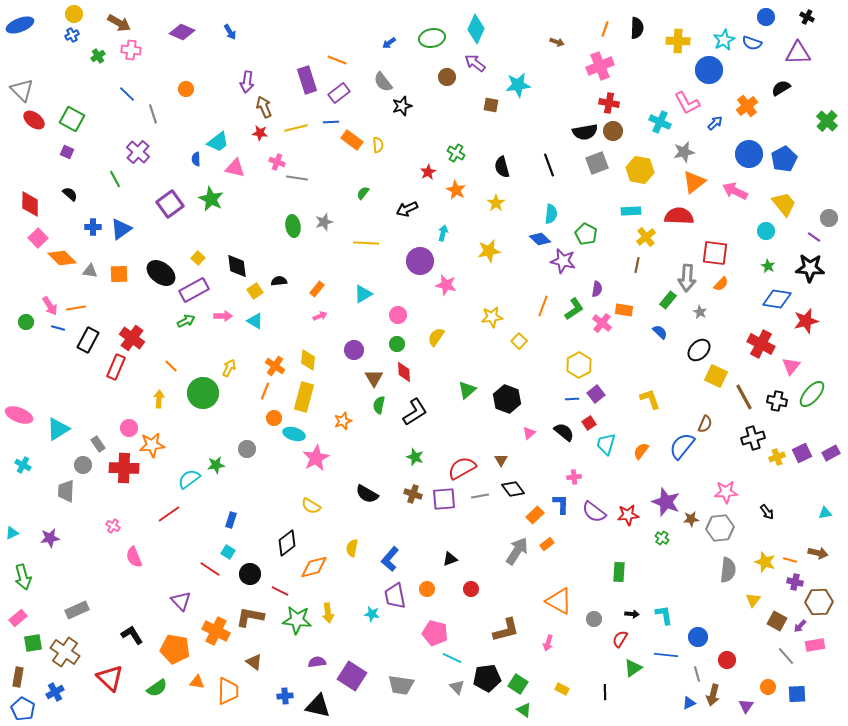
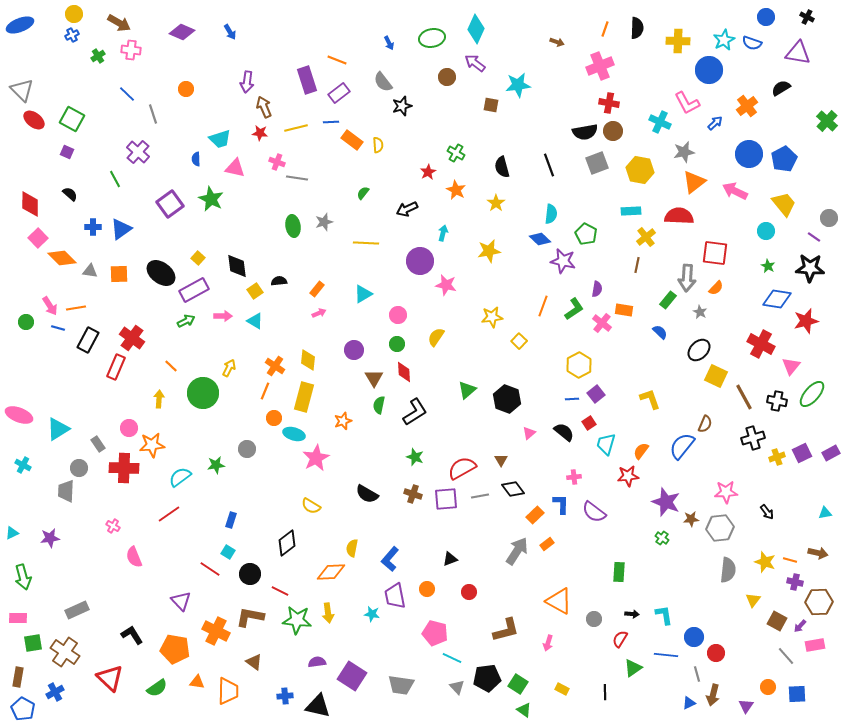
blue arrow at (389, 43): rotated 80 degrees counterclockwise
purple triangle at (798, 53): rotated 12 degrees clockwise
cyan trapezoid at (218, 142): moved 2 px right, 3 px up; rotated 20 degrees clockwise
orange semicircle at (721, 284): moved 5 px left, 4 px down
pink arrow at (320, 316): moved 1 px left, 3 px up
gray circle at (83, 465): moved 4 px left, 3 px down
cyan semicircle at (189, 479): moved 9 px left, 2 px up
purple square at (444, 499): moved 2 px right
red star at (628, 515): moved 39 px up
orange diamond at (314, 567): moved 17 px right, 5 px down; rotated 12 degrees clockwise
red circle at (471, 589): moved 2 px left, 3 px down
pink rectangle at (18, 618): rotated 42 degrees clockwise
blue circle at (698, 637): moved 4 px left
red circle at (727, 660): moved 11 px left, 7 px up
